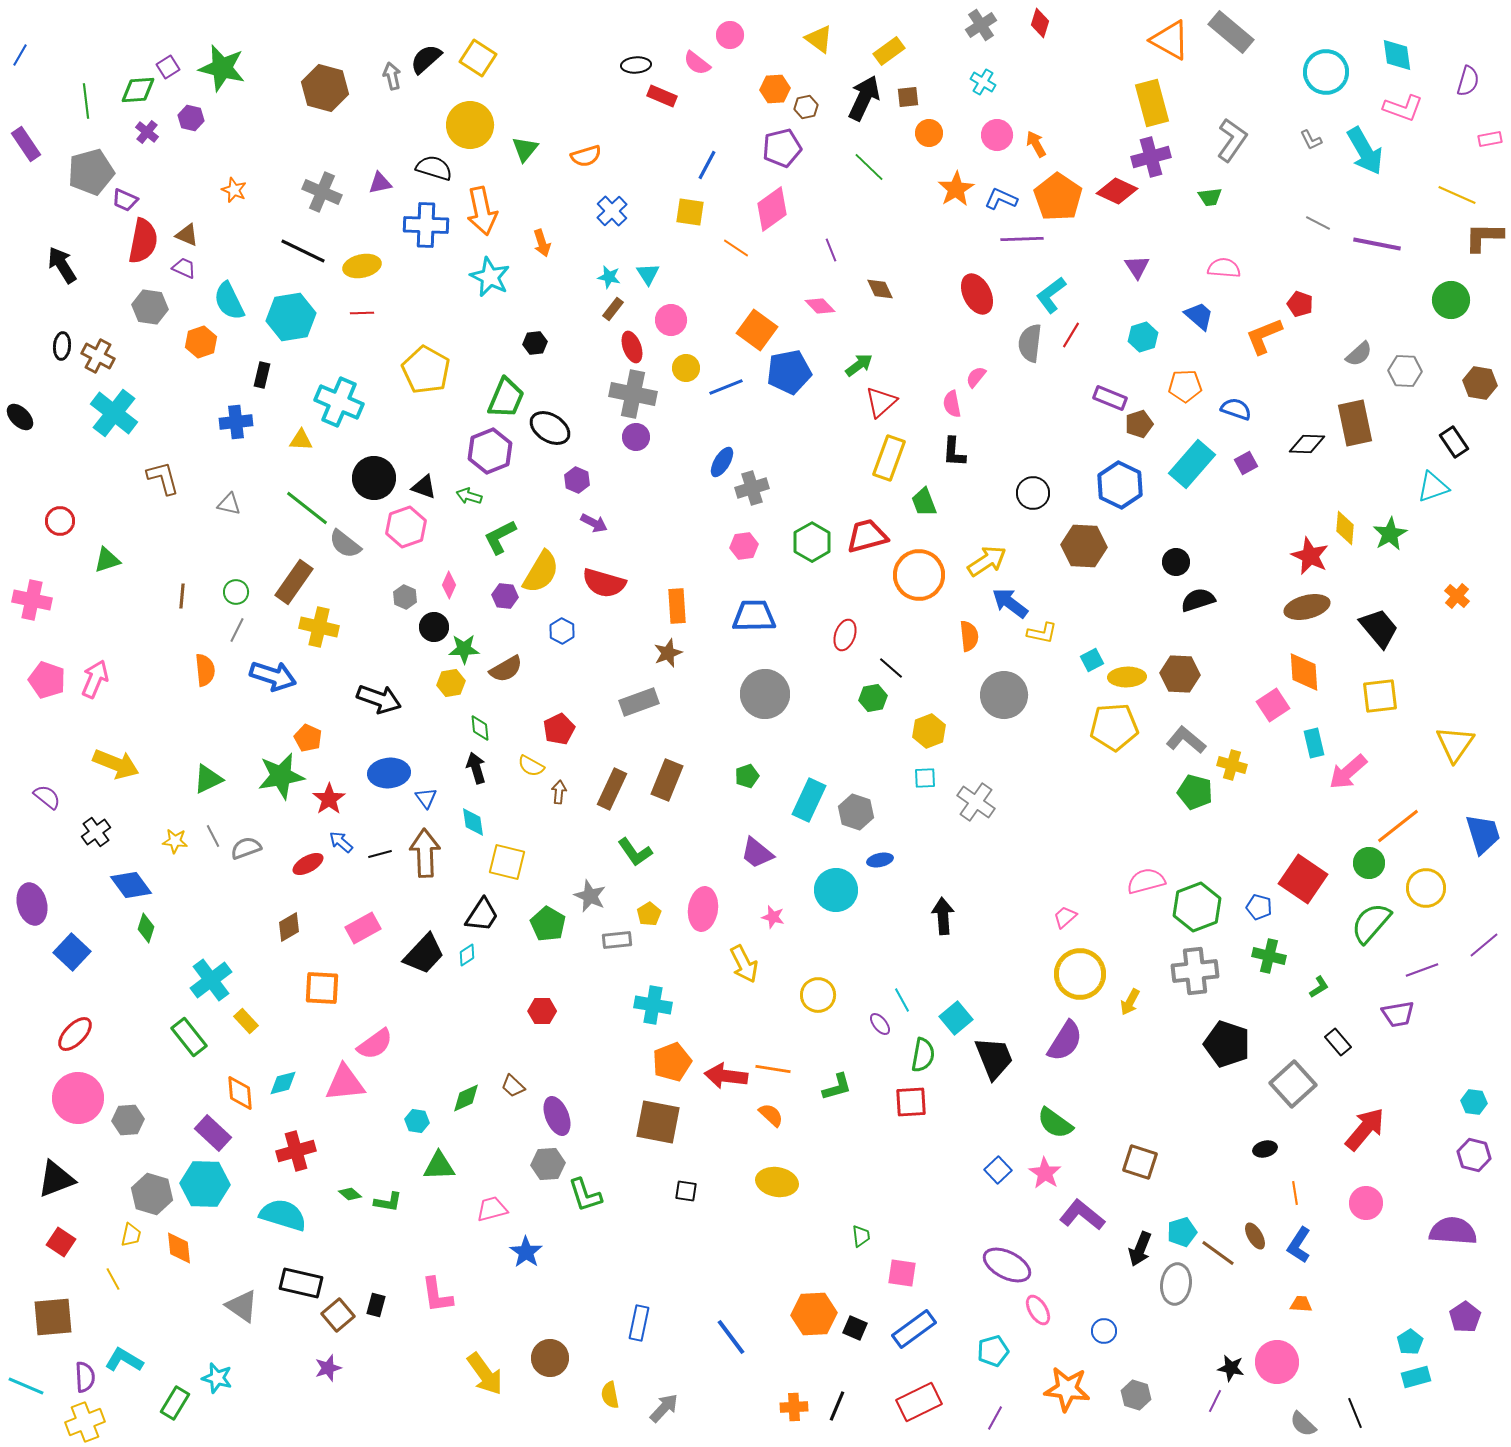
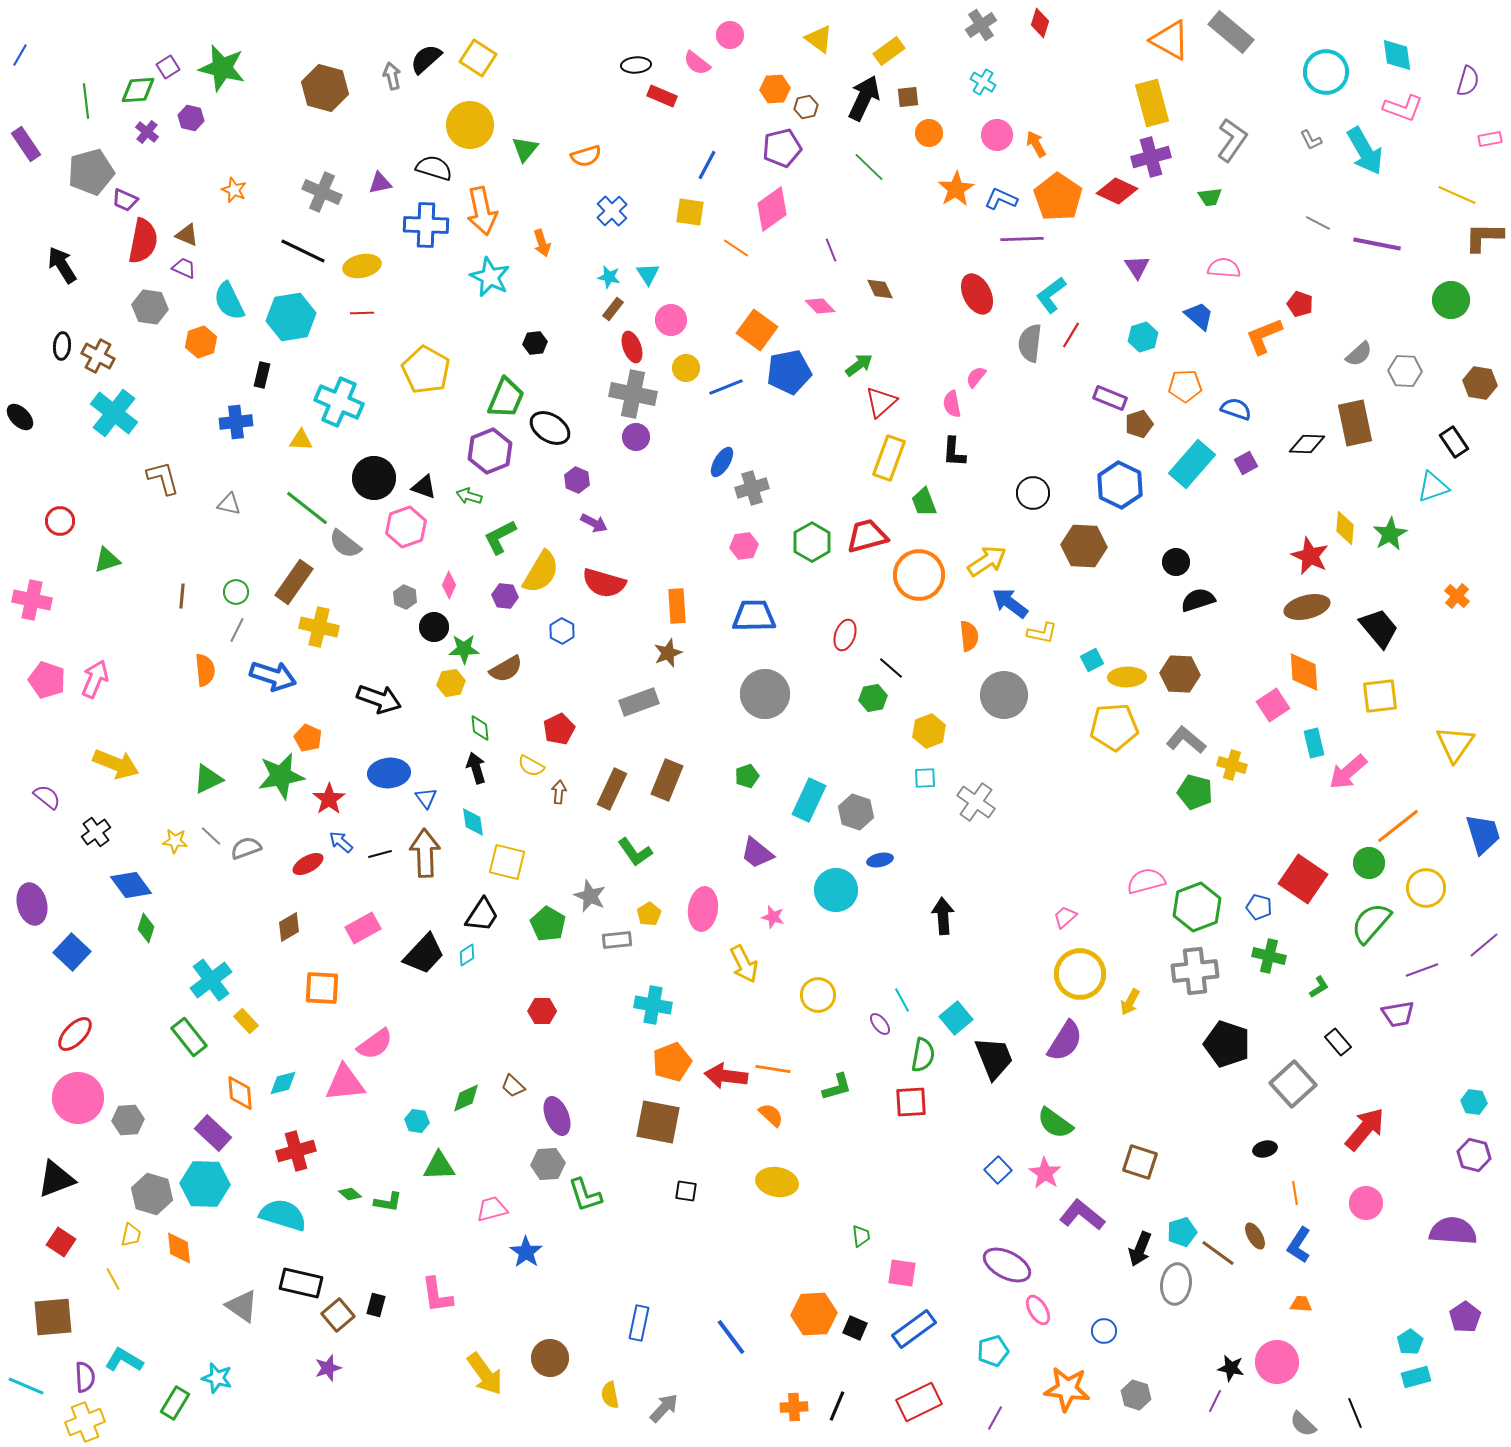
gray line at (213, 836): moved 2 px left; rotated 20 degrees counterclockwise
